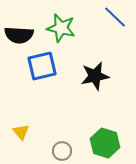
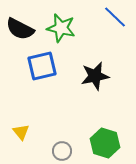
black semicircle: moved 1 px right, 6 px up; rotated 24 degrees clockwise
